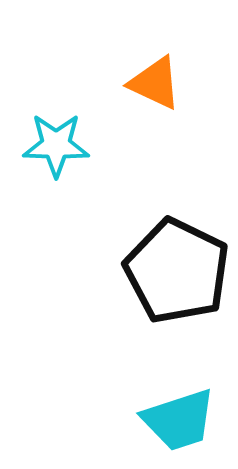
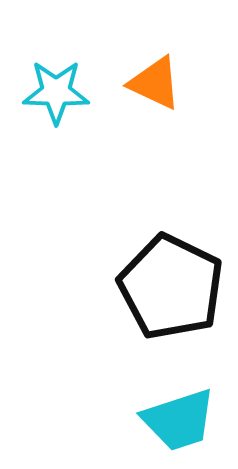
cyan star: moved 53 px up
black pentagon: moved 6 px left, 16 px down
